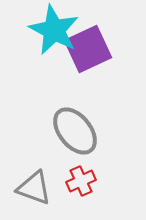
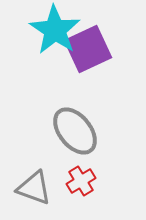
cyan star: moved 1 px right; rotated 6 degrees clockwise
red cross: rotated 8 degrees counterclockwise
